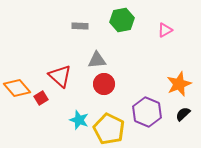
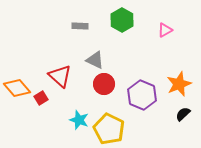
green hexagon: rotated 20 degrees counterclockwise
gray triangle: moved 2 px left; rotated 30 degrees clockwise
purple hexagon: moved 5 px left, 17 px up
